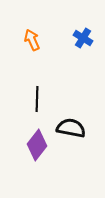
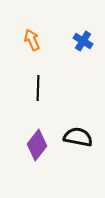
blue cross: moved 3 px down
black line: moved 1 px right, 11 px up
black semicircle: moved 7 px right, 9 px down
